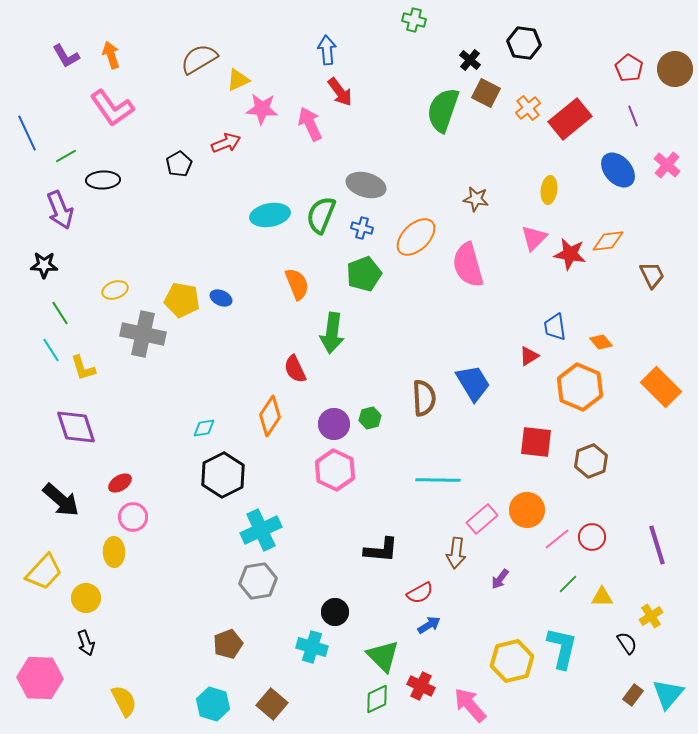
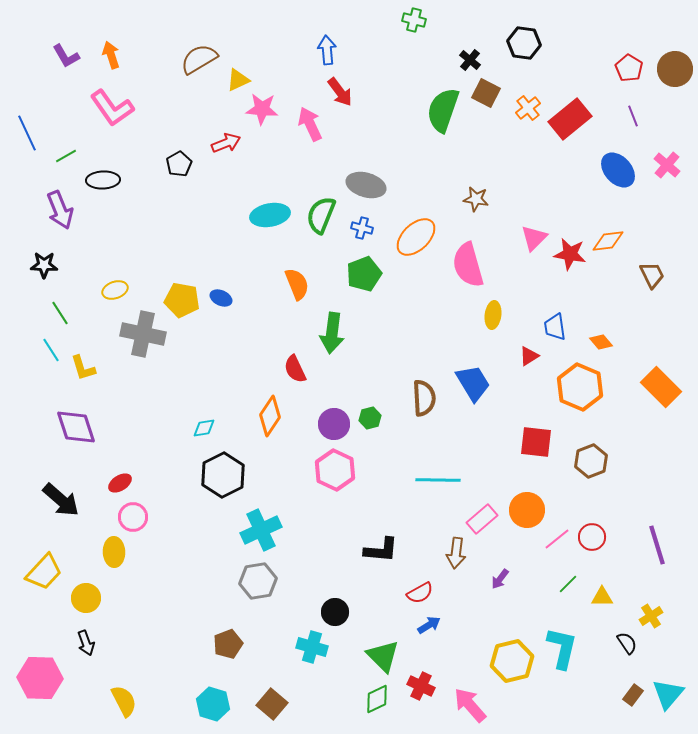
yellow ellipse at (549, 190): moved 56 px left, 125 px down
